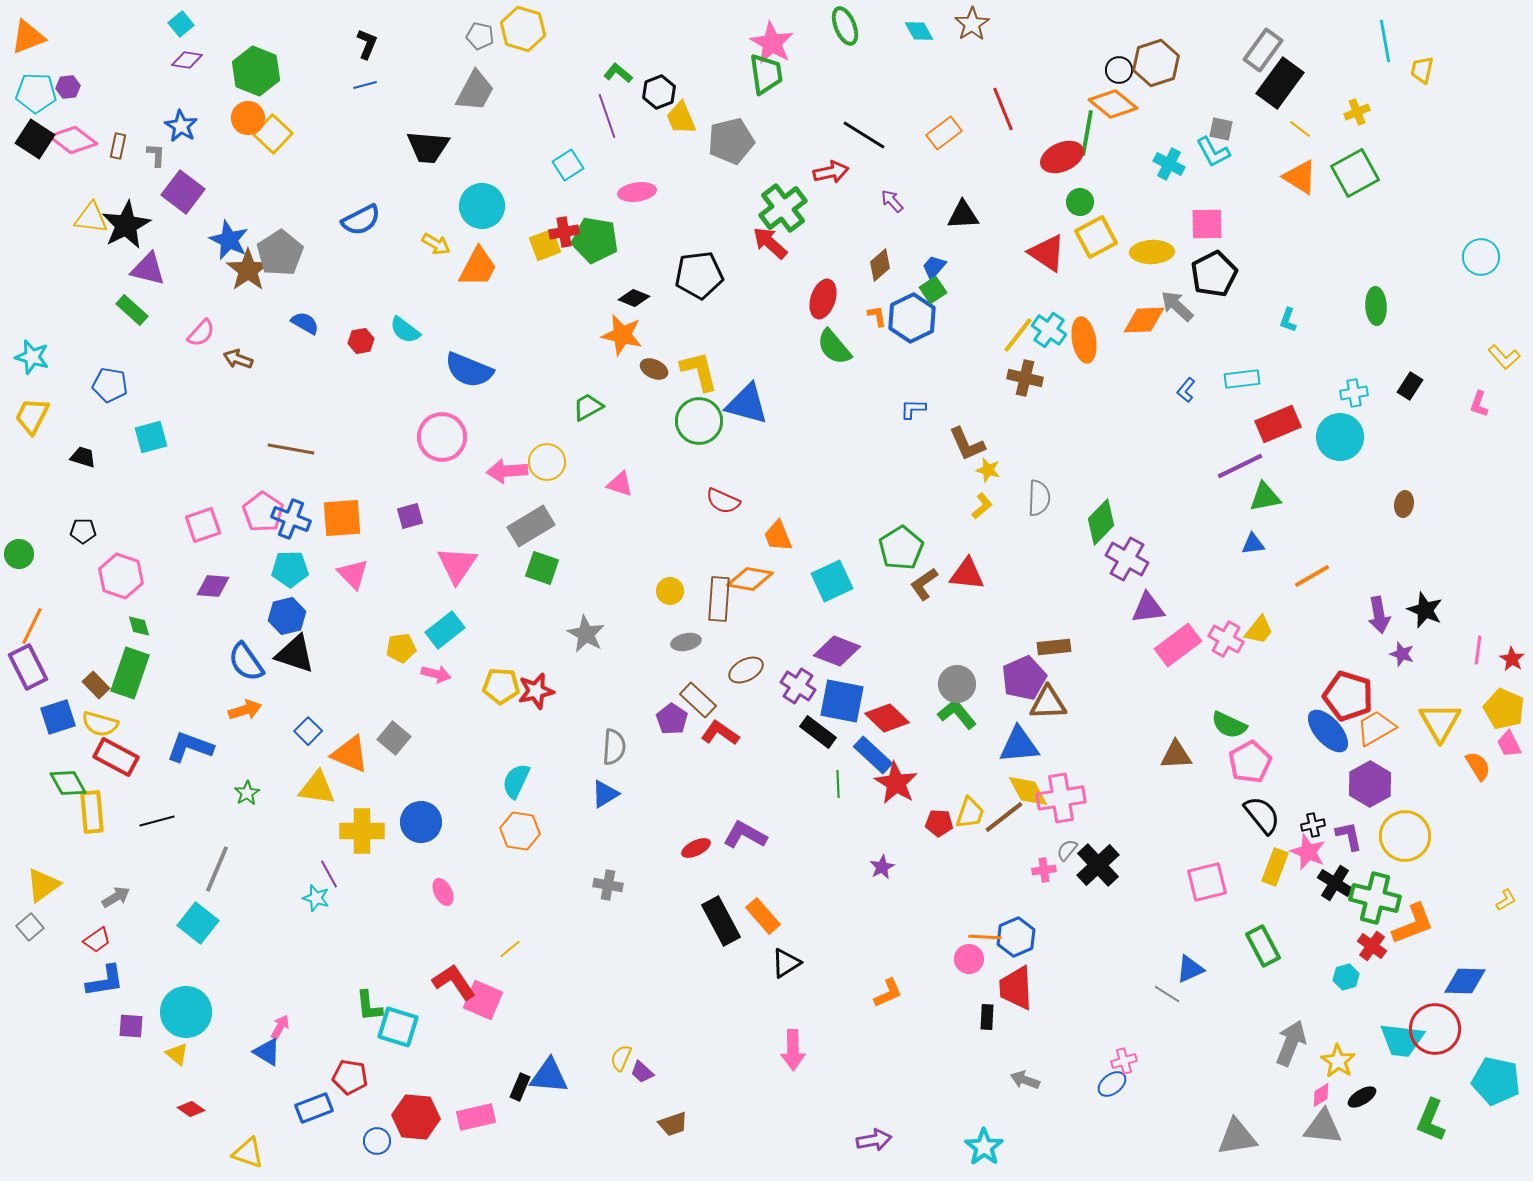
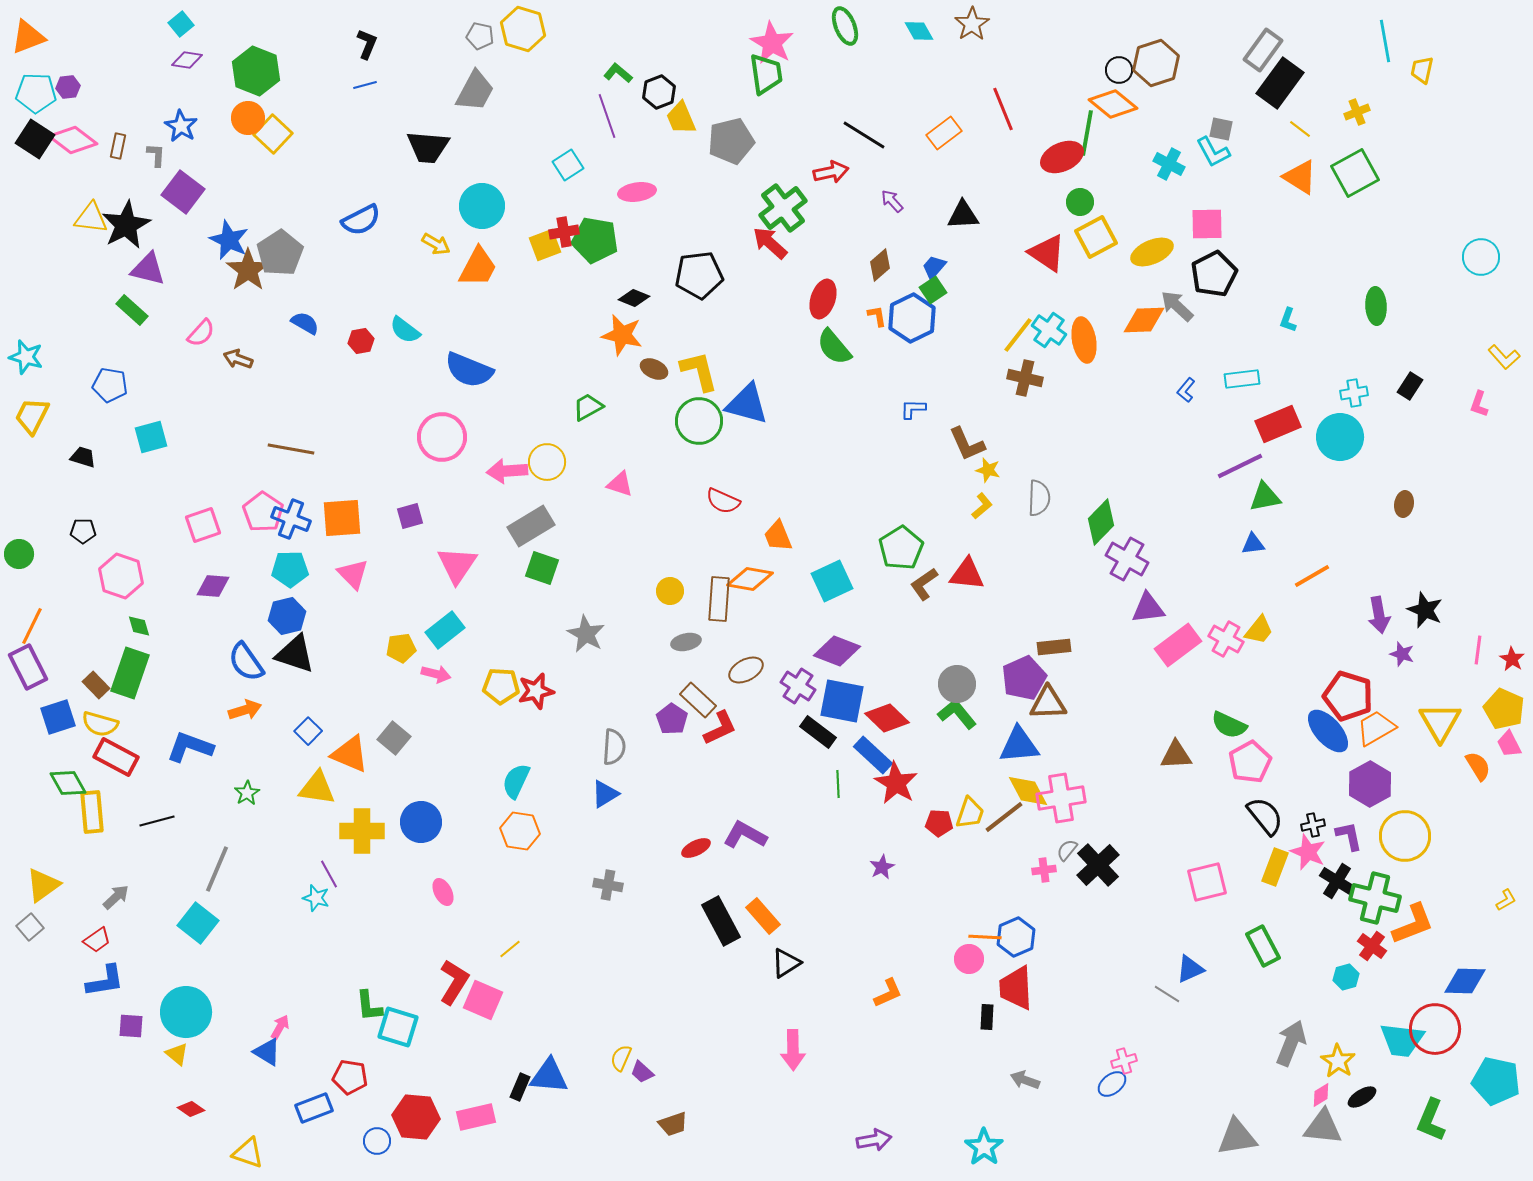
yellow ellipse at (1152, 252): rotated 21 degrees counterclockwise
cyan star at (32, 357): moved 6 px left
red L-shape at (720, 733): moved 5 px up; rotated 120 degrees clockwise
black semicircle at (1262, 815): moved 3 px right, 1 px down
black cross at (1335, 883): moved 2 px right, 2 px up
gray arrow at (116, 897): rotated 12 degrees counterclockwise
red L-shape at (454, 982): rotated 66 degrees clockwise
